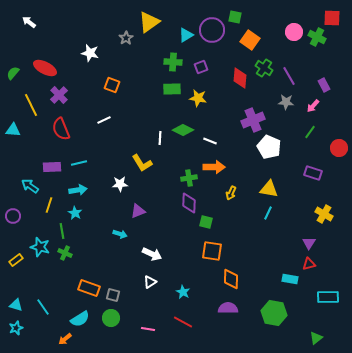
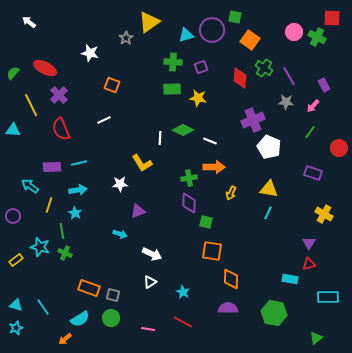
cyan triangle at (186, 35): rotated 14 degrees clockwise
